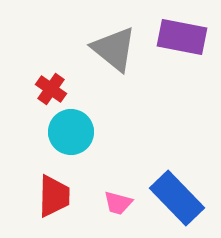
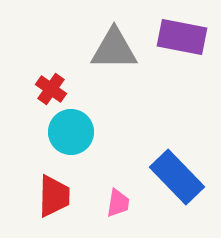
gray triangle: rotated 39 degrees counterclockwise
blue rectangle: moved 21 px up
pink trapezoid: rotated 96 degrees counterclockwise
